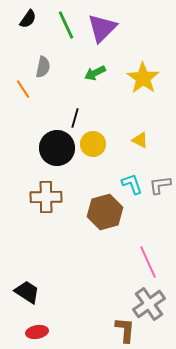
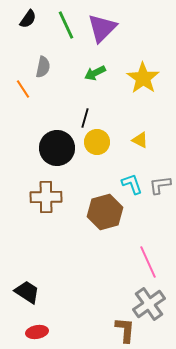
black line: moved 10 px right
yellow circle: moved 4 px right, 2 px up
